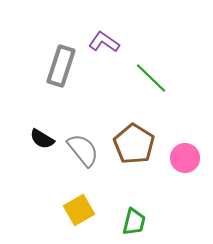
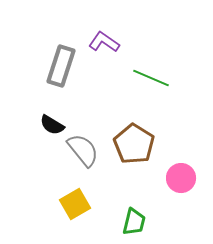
green line: rotated 21 degrees counterclockwise
black semicircle: moved 10 px right, 14 px up
pink circle: moved 4 px left, 20 px down
yellow square: moved 4 px left, 6 px up
